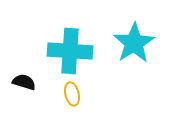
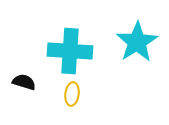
cyan star: moved 3 px right, 1 px up
yellow ellipse: rotated 20 degrees clockwise
